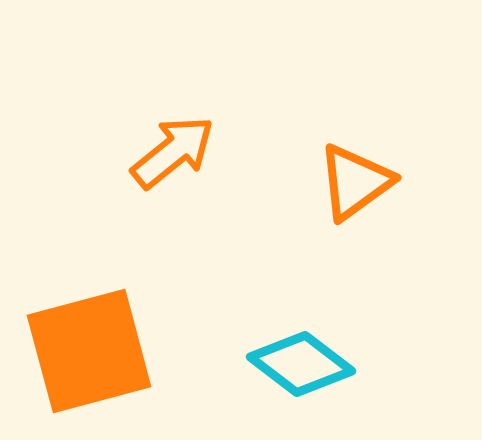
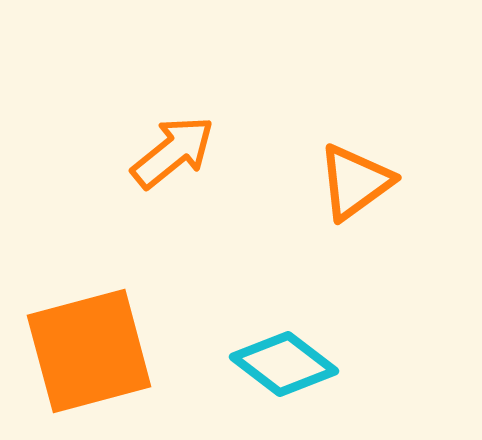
cyan diamond: moved 17 px left
